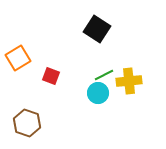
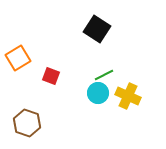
yellow cross: moved 1 px left, 15 px down; rotated 30 degrees clockwise
